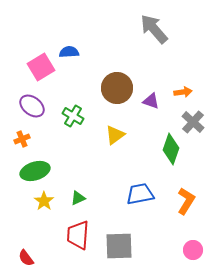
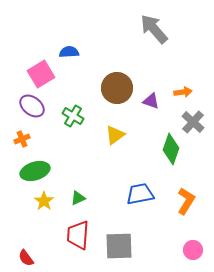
pink square: moved 7 px down
